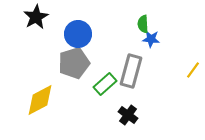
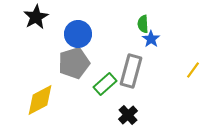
blue star: rotated 30 degrees clockwise
black cross: rotated 12 degrees clockwise
